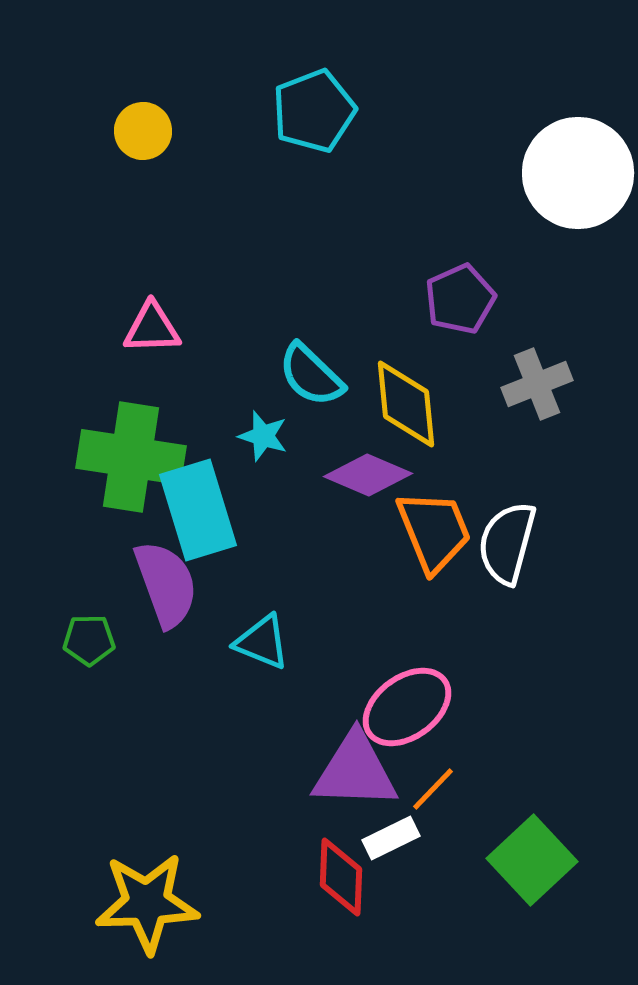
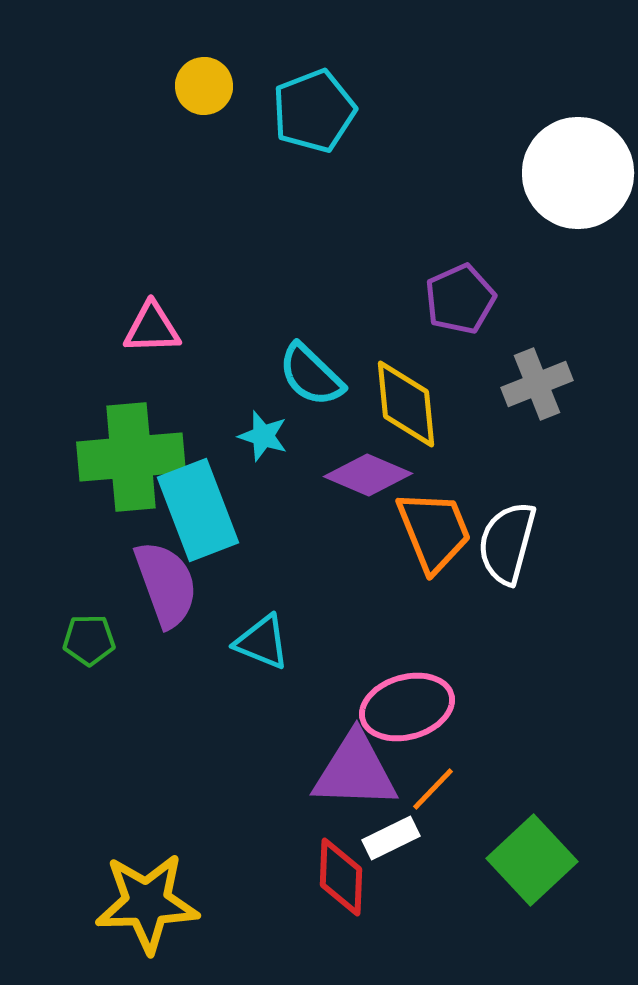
yellow circle: moved 61 px right, 45 px up
green cross: rotated 14 degrees counterclockwise
cyan rectangle: rotated 4 degrees counterclockwise
pink ellipse: rotated 20 degrees clockwise
